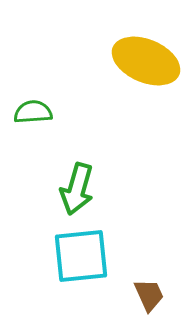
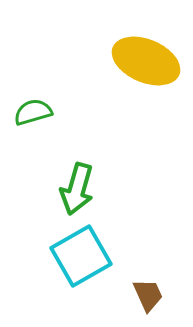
green semicircle: rotated 12 degrees counterclockwise
cyan square: rotated 24 degrees counterclockwise
brown trapezoid: moved 1 px left
